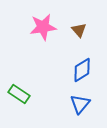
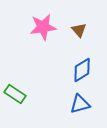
green rectangle: moved 4 px left
blue triangle: rotated 35 degrees clockwise
